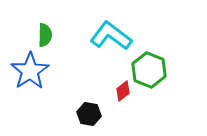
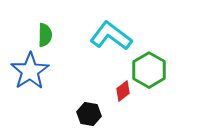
green hexagon: rotated 8 degrees clockwise
